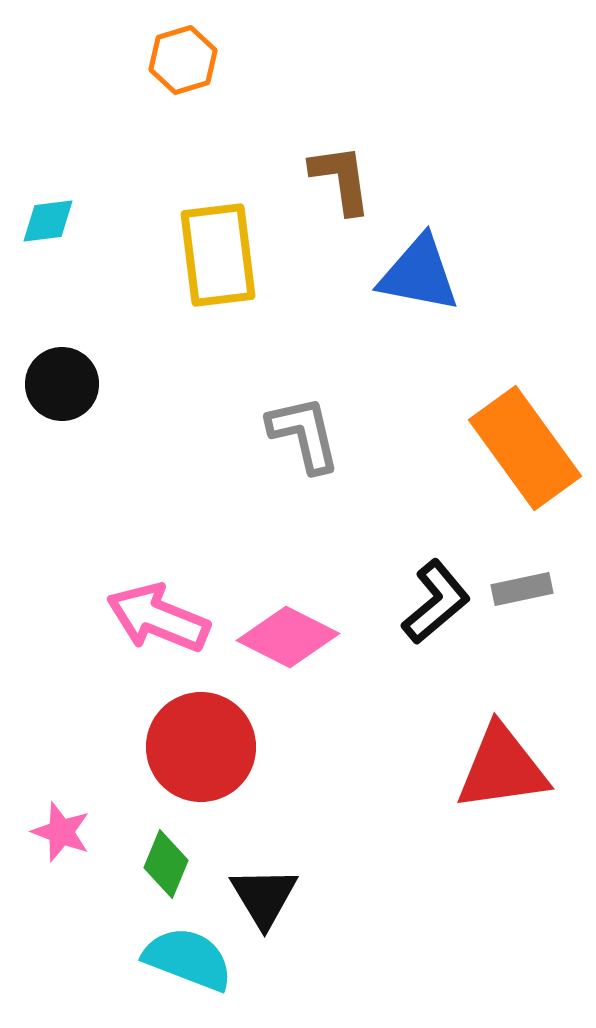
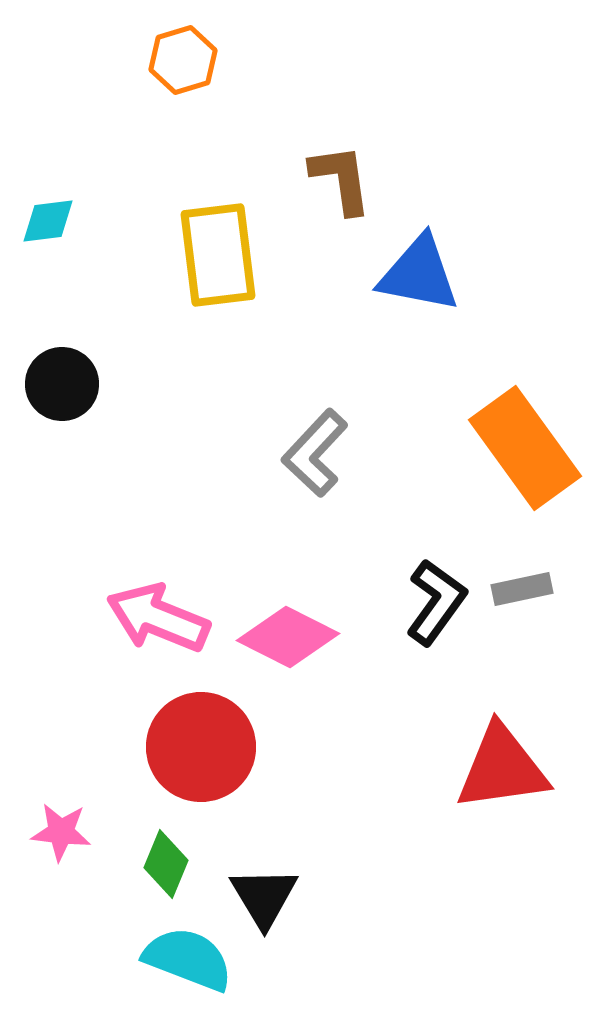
gray L-shape: moved 11 px right, 19 px down; rotated 124 degrees counterclockwise
black L-shape: rotated 14 degrees counterclockwise
pink star: rotated 14 degrees counterclockwise
